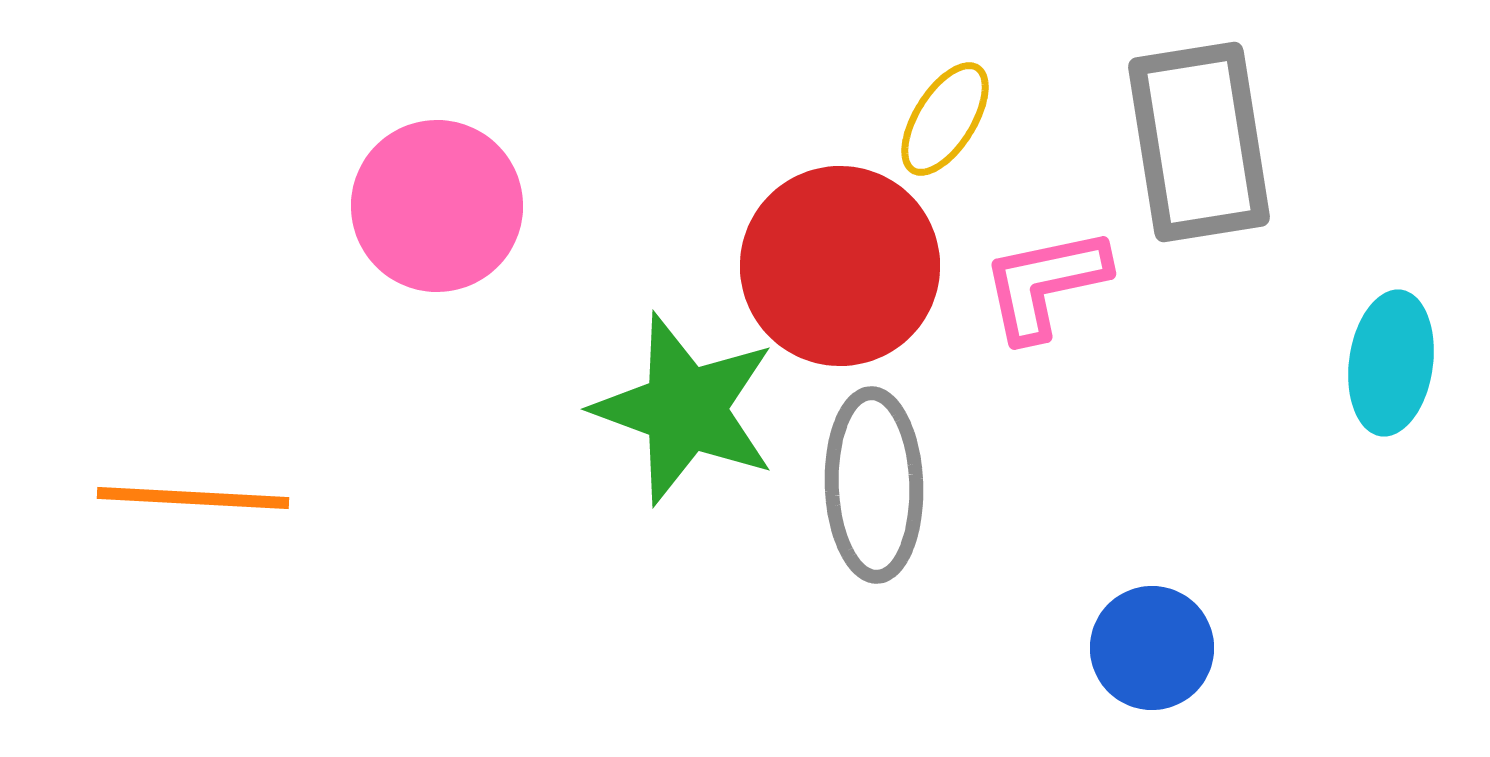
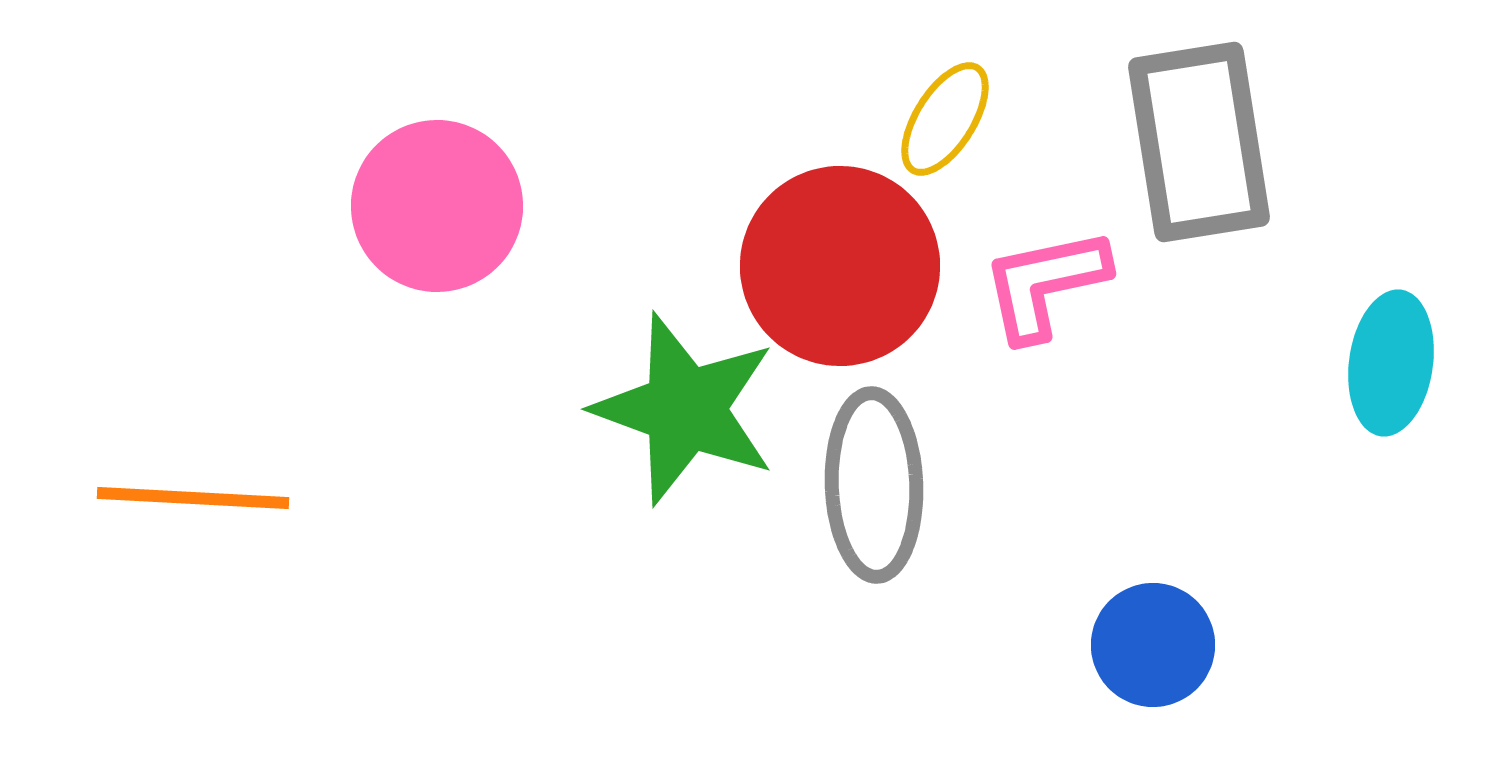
blue circle: moved 1 px right, 3 px up
